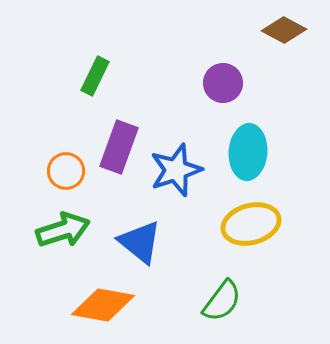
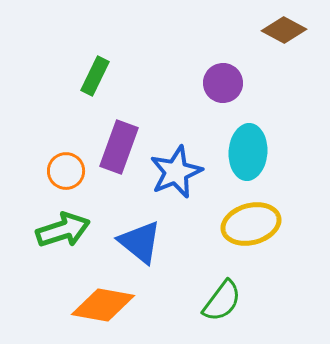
blue star: moved 2 px down; rotated 4 degrees counterclockwise
